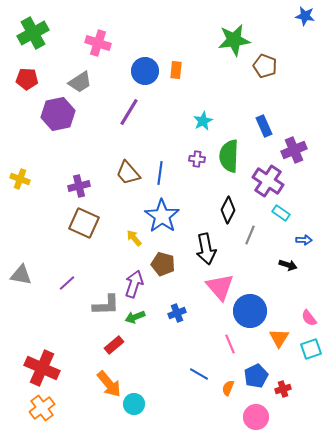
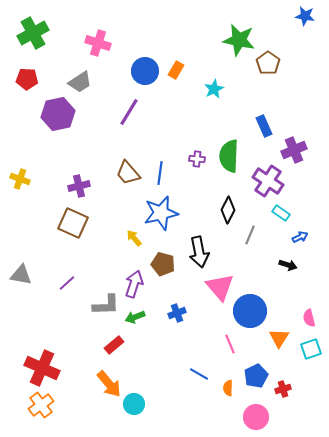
green star at (234, 40): moved 5 px right; rotated 20 degrees clockwise
brown pentagon at (265, 66): moved 3 px right, 3 px up; rotated 15 degrees clockwise
orange rectangle at (176, 70): rotated 24 degrees clockwise
cyan star at (203, 121): moved 11 px right, 32 px up
blue star at (162, 216): moved 1 px left, 3 px up; rotated 24 degrees clockwise
brown square at (84, 223): moved 11 px left
blue arrow at (304, 240): moved 4 px left, 3 px up; rotated 28 degrees counterclockwise
black arrow at (206, 249): moved 7 px left, 3 px down
pink semicircle at (309, 318): rotated 24 degrees clockwise
orange semicircle at (228, 388): rotated 21 degrees counterclockwise
orange cross at (42, 408): moved 1 px left, 3 px up
